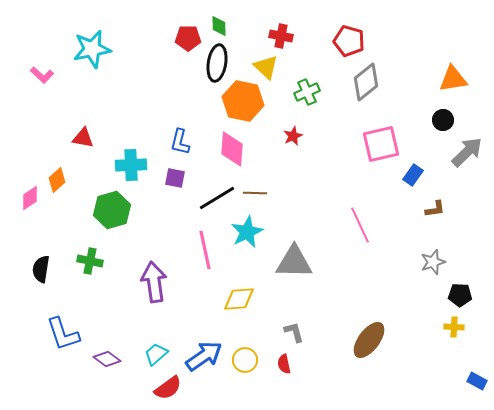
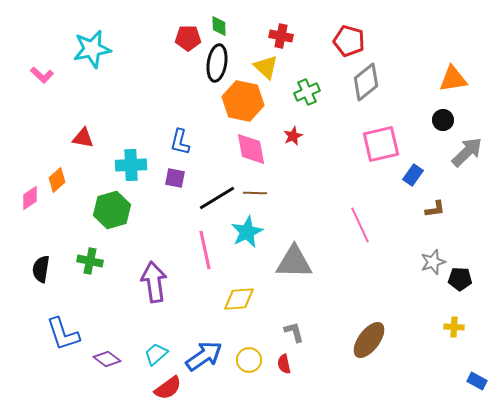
pink diamond at (232, 149): moved 19 px right; rotated 15 degrees counterclockwise
black pentagon at (460, 295): moved 16 px up
yellow circle at (245, 360): moved 4 px right
